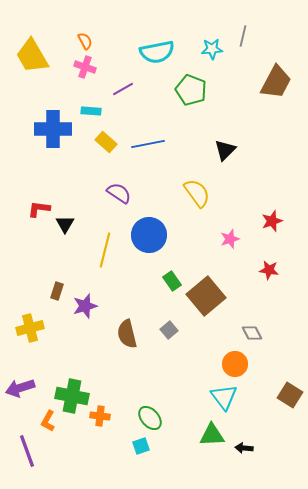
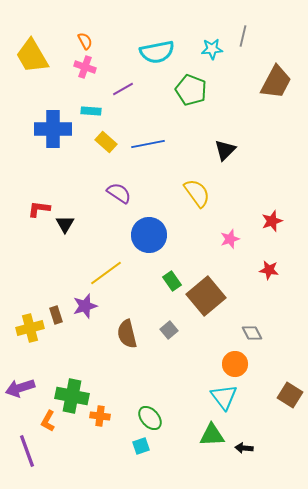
yellow line at (105, 250): moved 1 px right, 23 px down; rotated 40 degrees clockwise
brown rectangle at (57, 291): moved 1 px left, 24 px down; rotated 36 degrees counterclockwise
